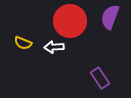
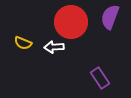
red circle: moved 1 px right, 1 px down
